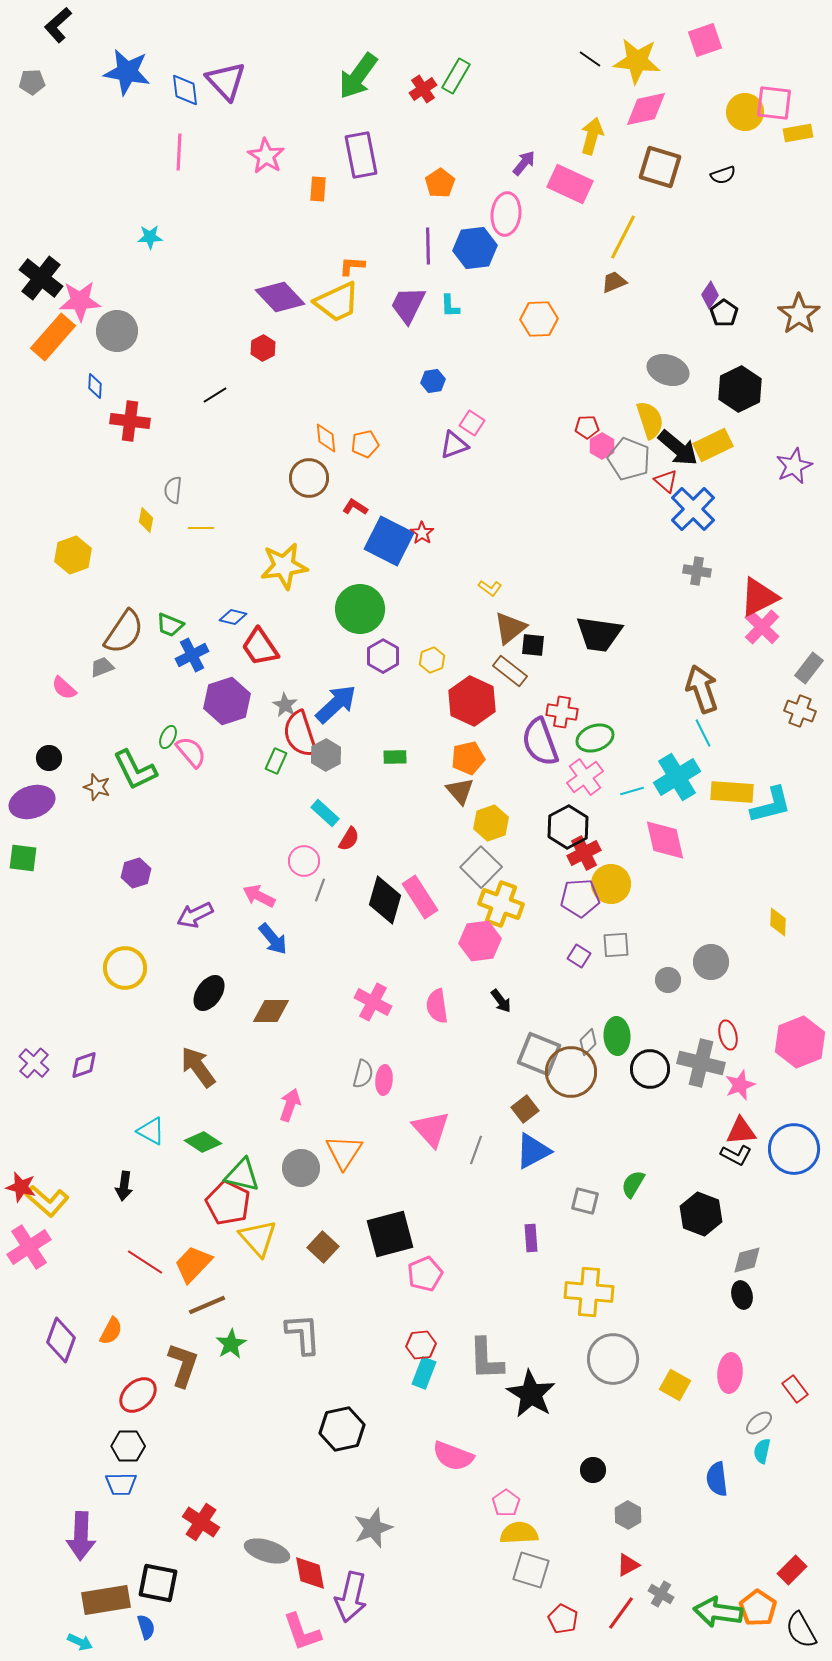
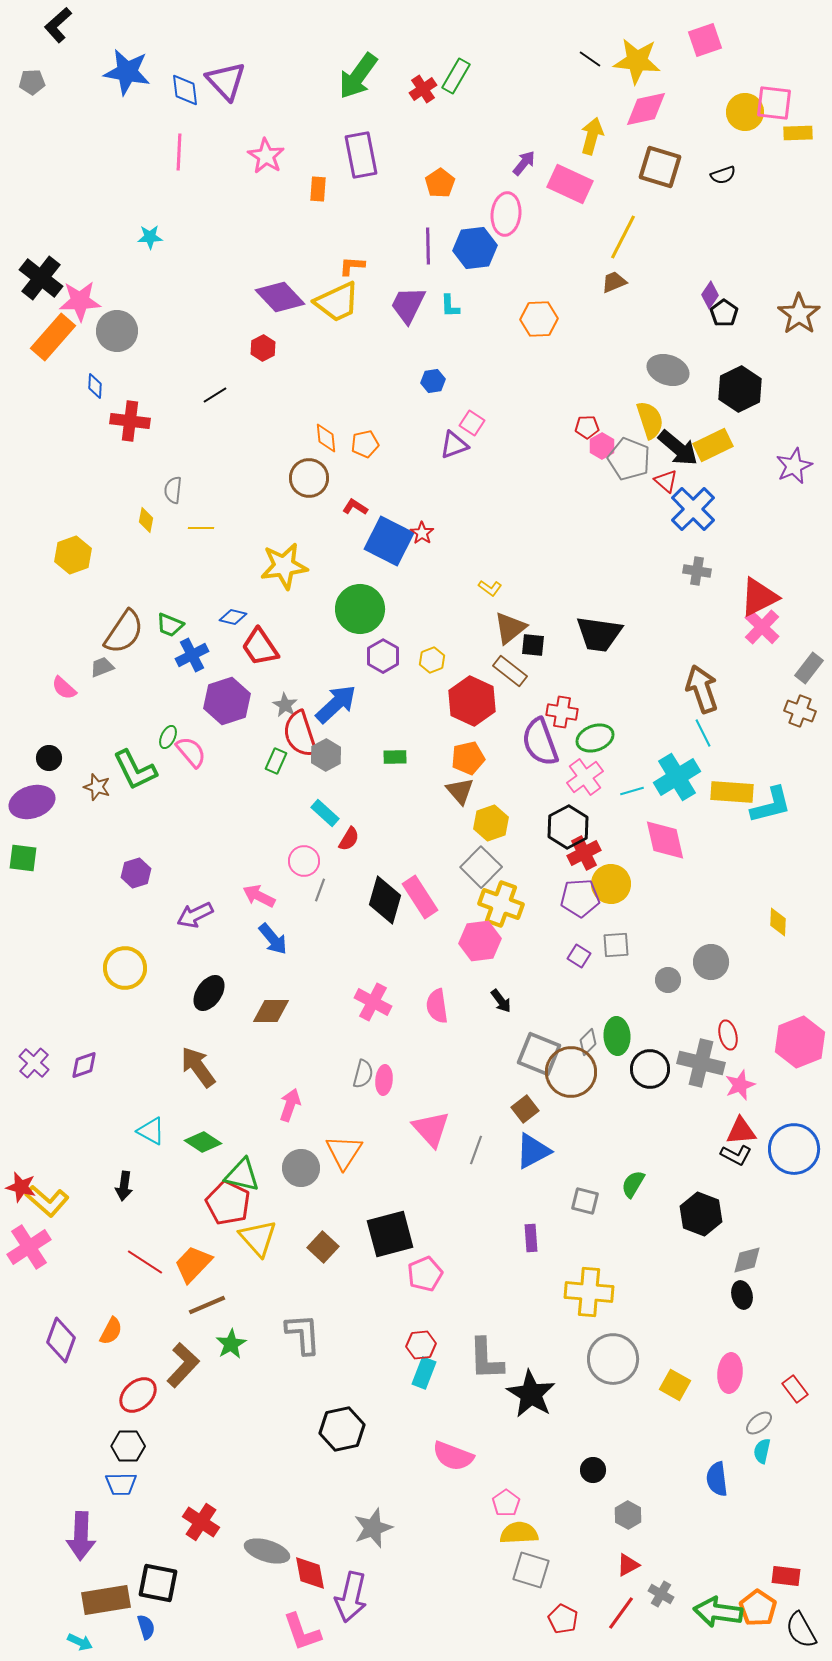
yellow rectangle at (798, 133): rotated 8 degrees clockwise
brown L-shape at (183, 1365): rotated 24 degrees clockwise
red rectangle at (792, 1570): moved 6 px left, 6 px down; rotated 52 degrees clockwise
